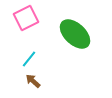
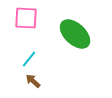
pink square: rotated 30 degrees clockwise
